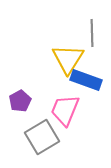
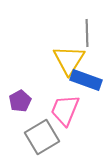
gray line: moved 5 px left
yellow triangle: moved 1 px right, 1 px down
